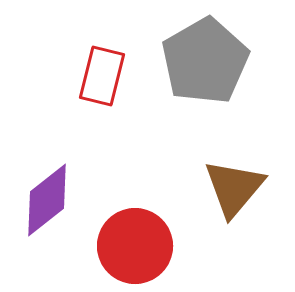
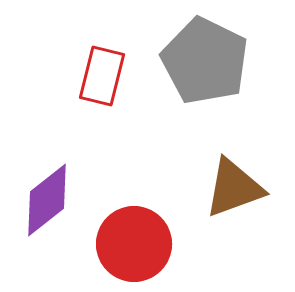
gray pentagon: rotated 16 degrees counterclockwise
brown triangle: rotated 30 degrees clockwise
red circle: moved 1 px left, 2 px up
